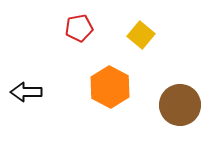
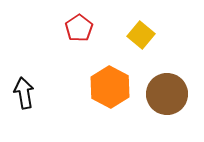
red pentagon: rotated 24 degrees counterclockwise
black arrow: moved 2 px left, 1 px down; rotated 80 degrees clockwise
brown circle: moved 13 px left, 11 px up
